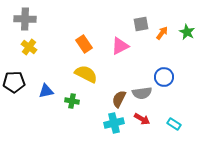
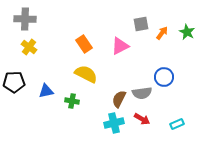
cyan rectangle: moved 3 px right; rotated 56 degrees counterclockwise
